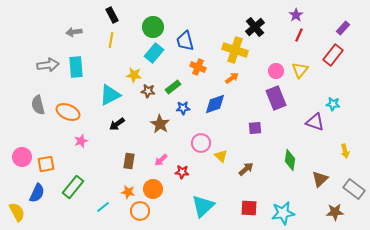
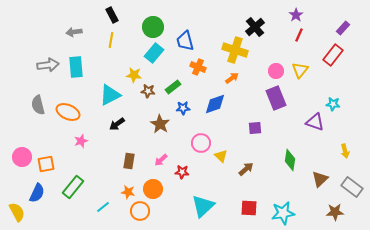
gray rectangle at (354, 189): moved 2 px left, 2 px up
